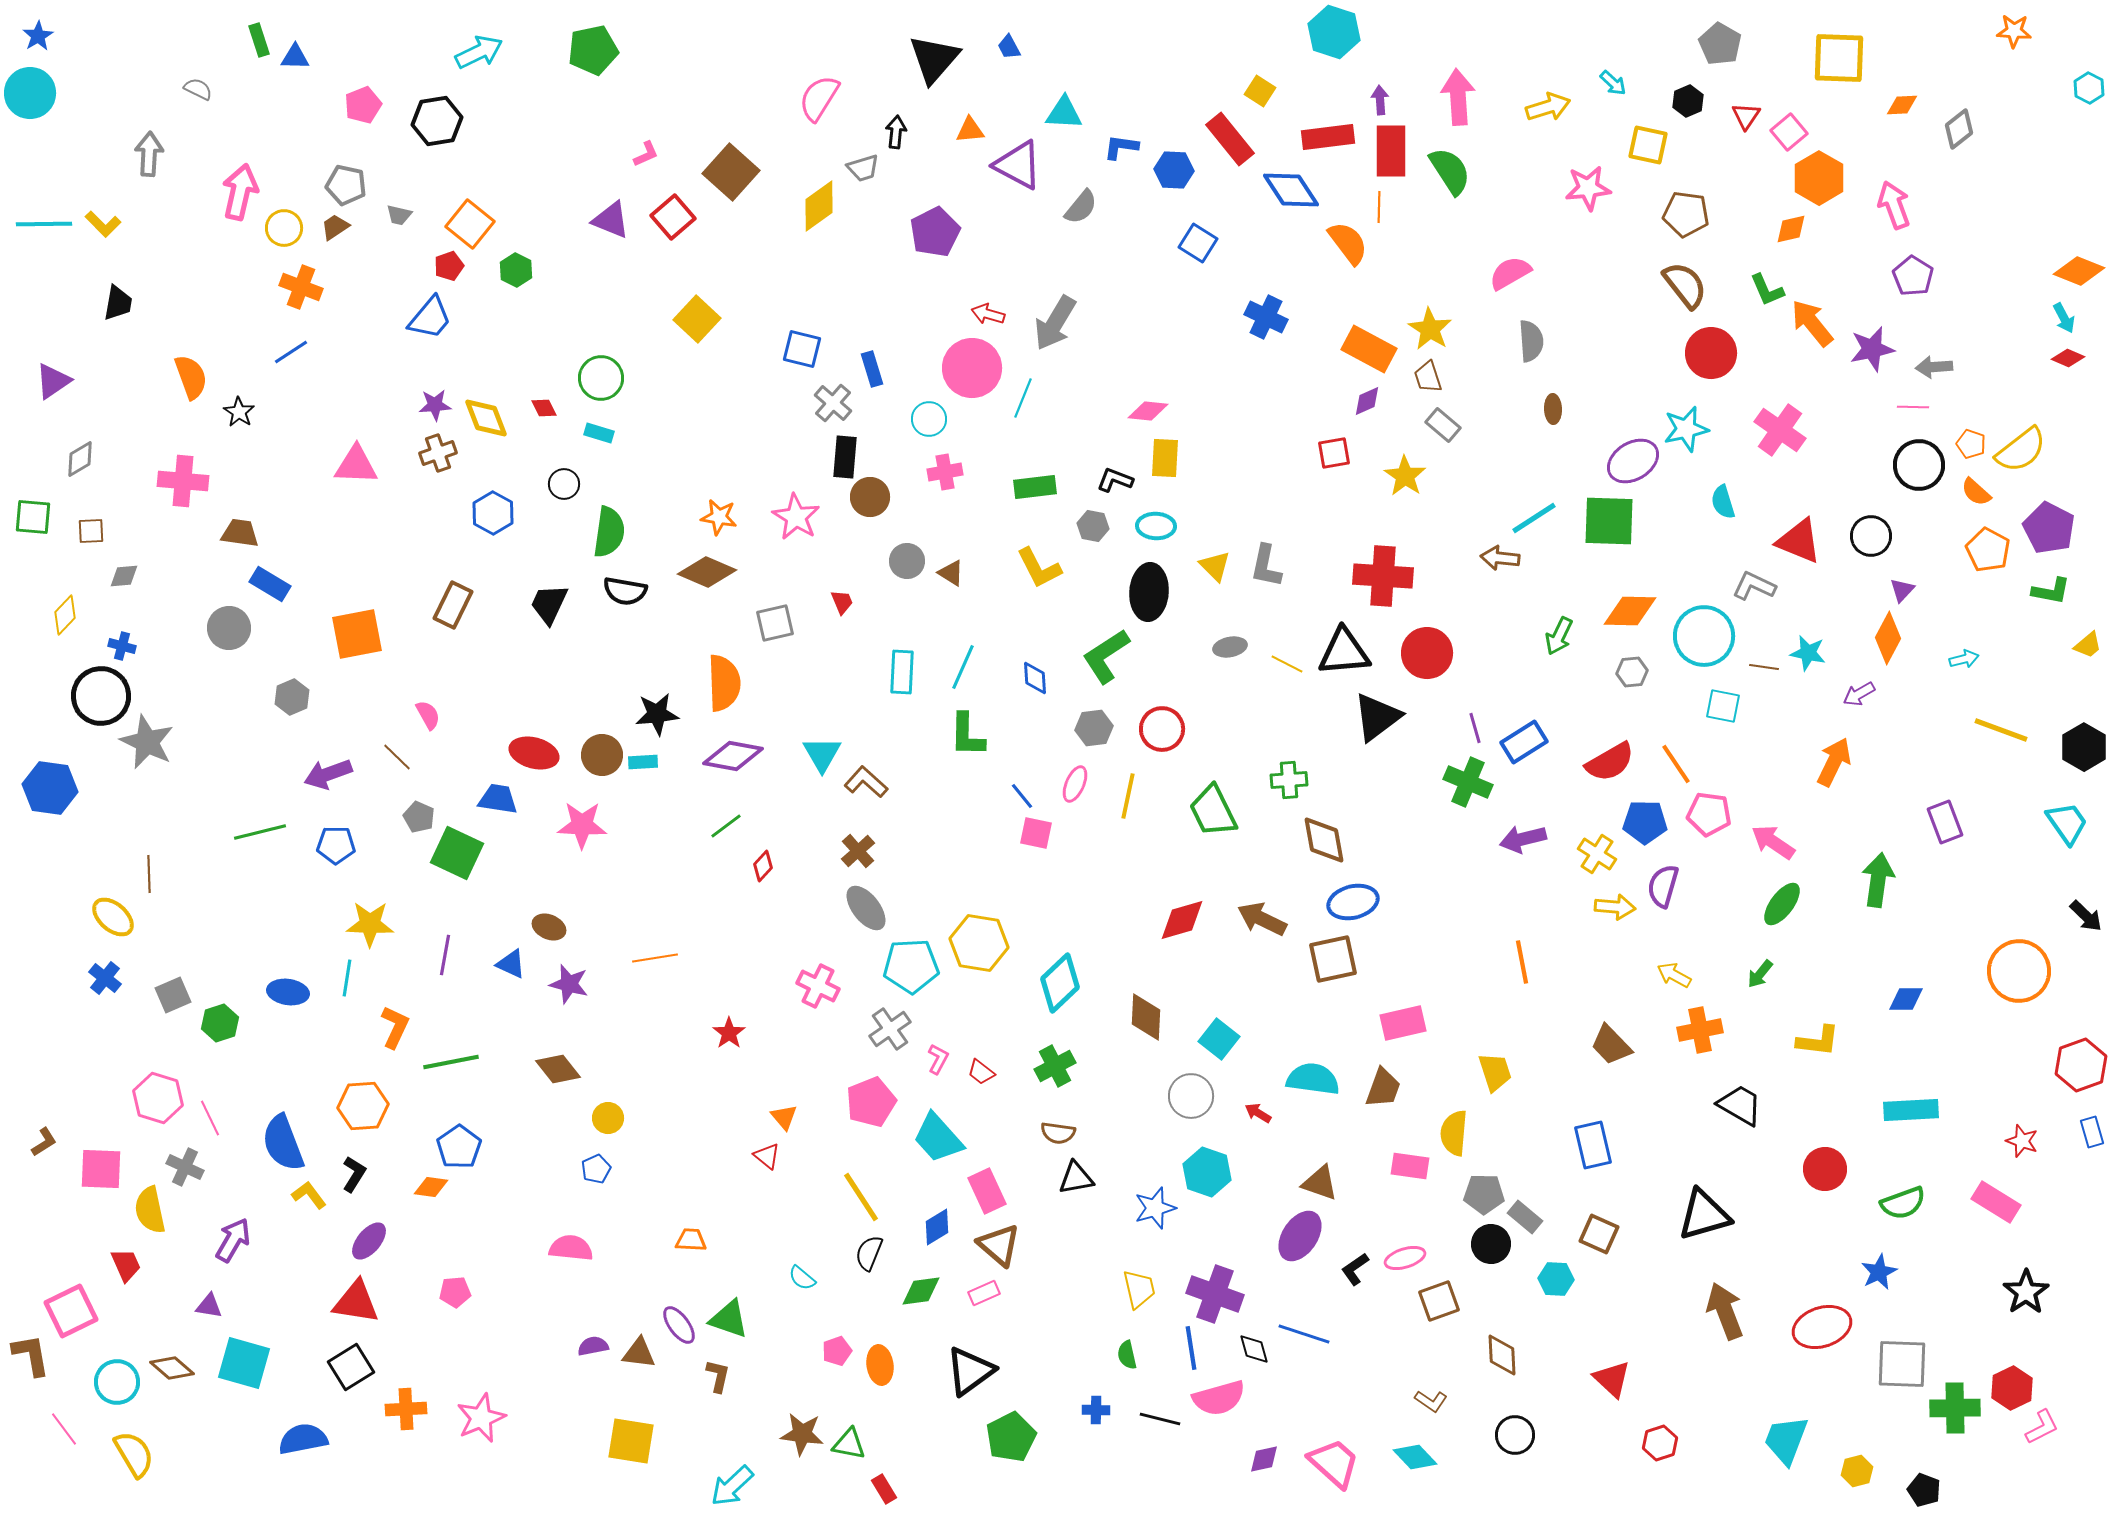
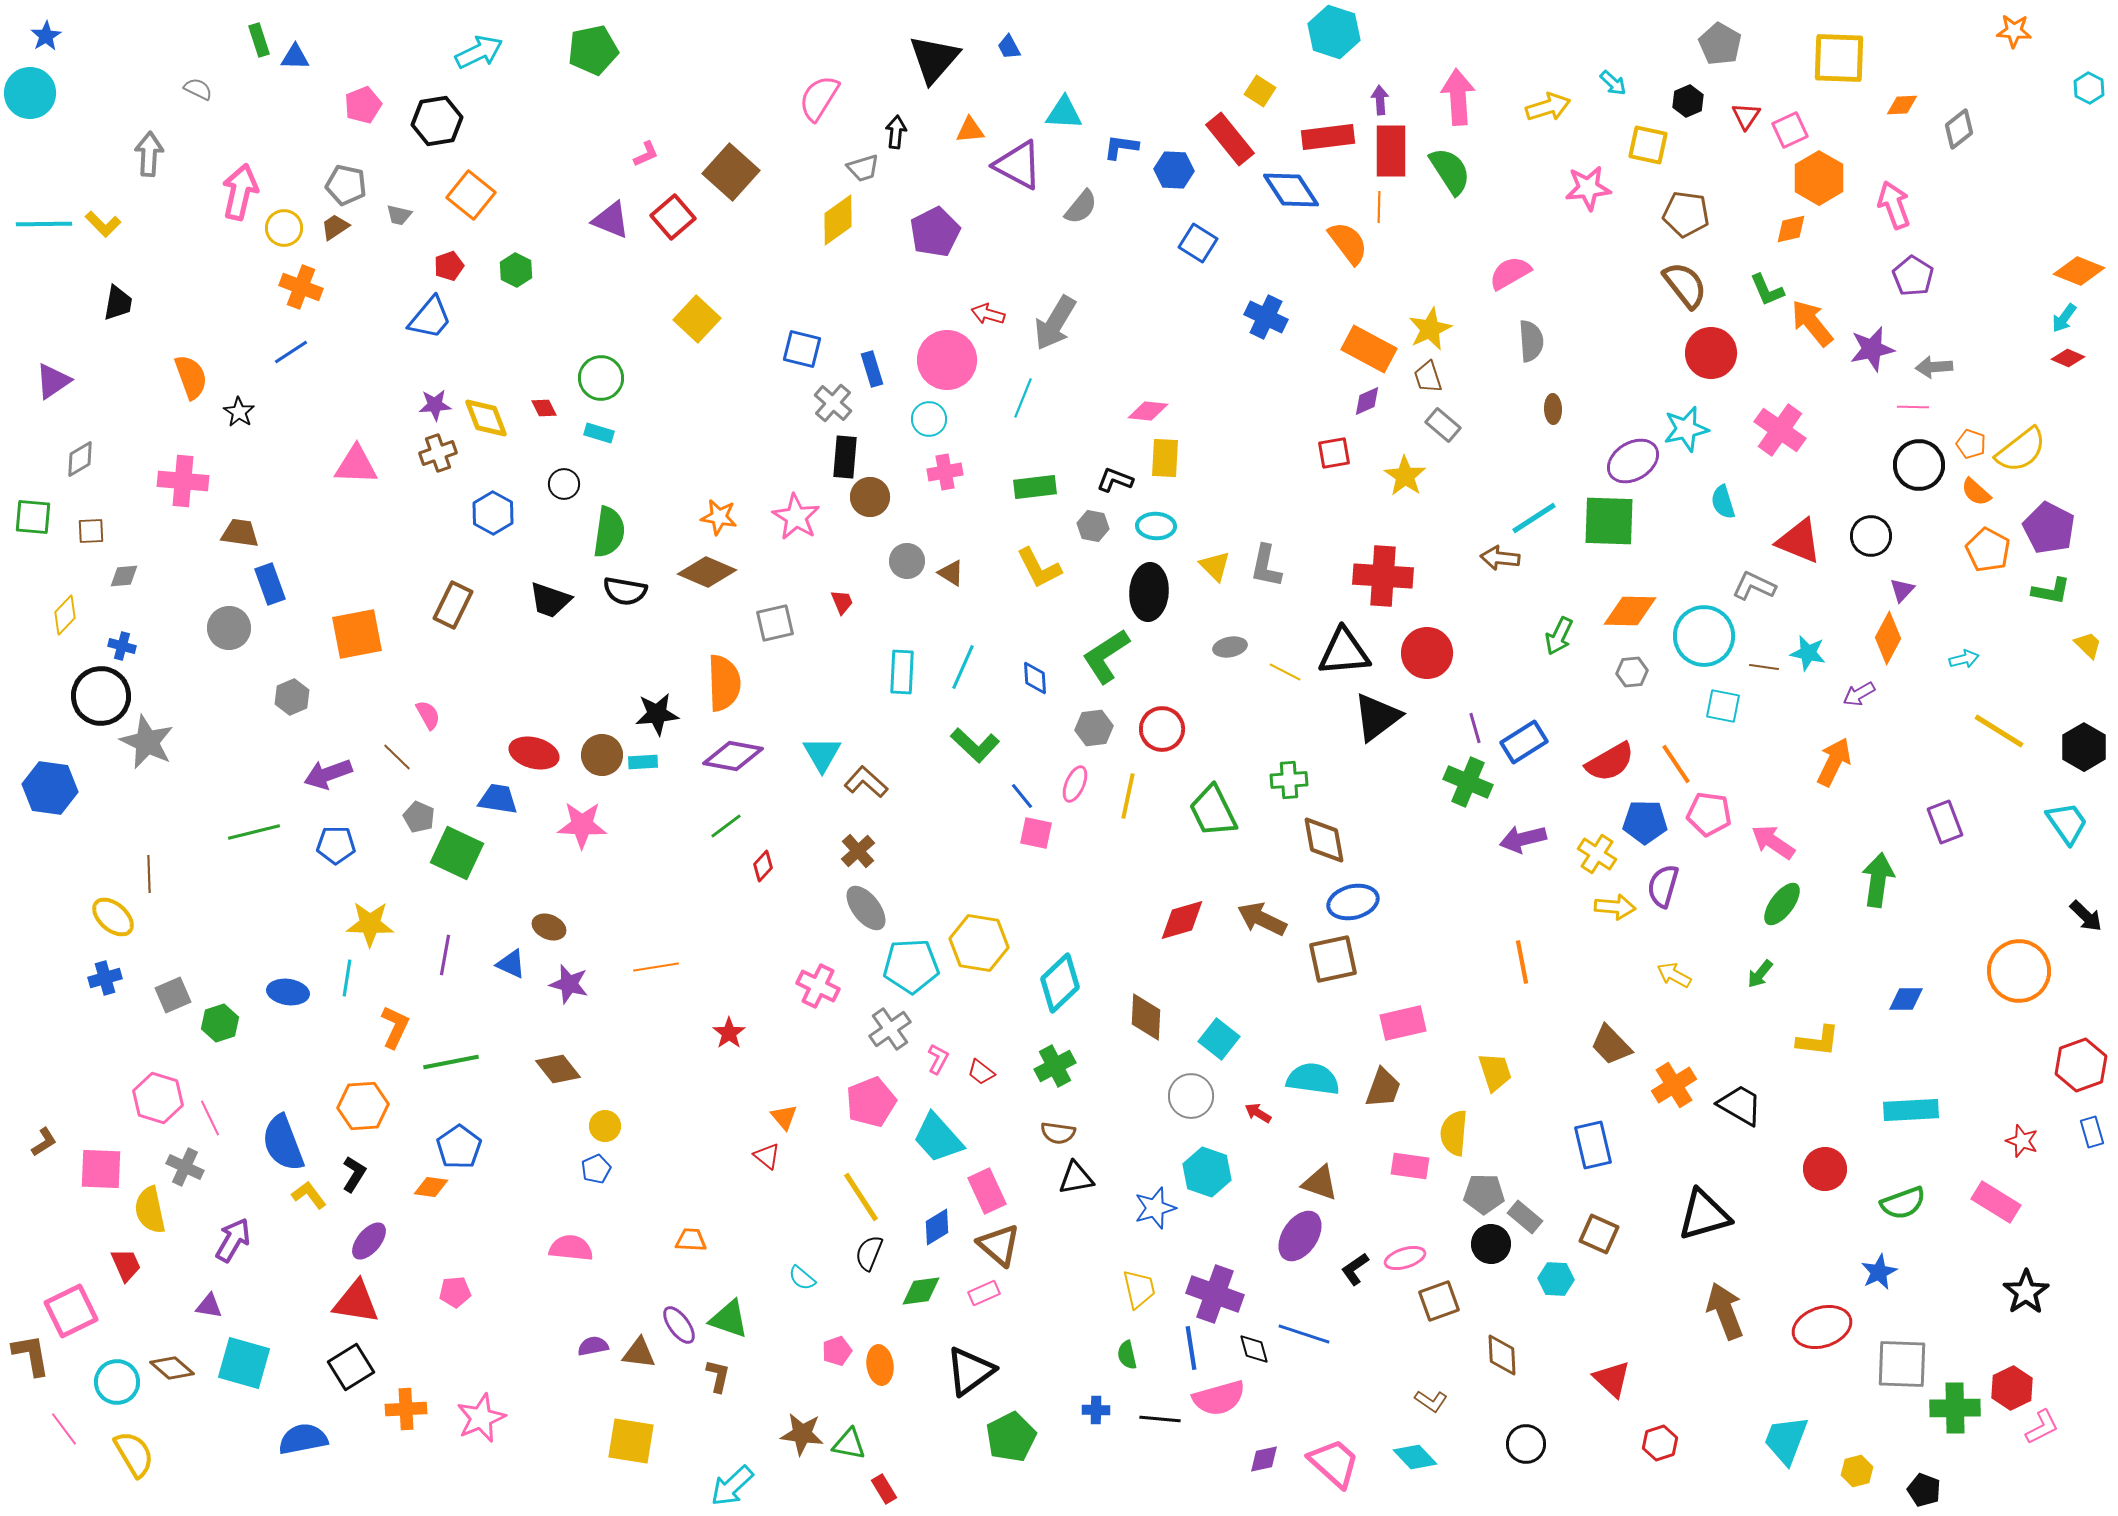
blue star at (38, 36): moved 8 px right
pink square at (1789, 132): moved 1 px right, 2 px up; rotated 15 degrees clockwise
yellow diamond at (819, 206): moved 19 px right, 14 px down
orange square at (470, 224): moved 1 px right, 29 px up
cyan arrow at (2064, 318): rotated 64 degrees clockwise
yellow star at (1430, 329): rotated 15 degrees clockwise
pink circle at (972, 368): moved 25 px left, 8 px up
blue rectangle at (270, 584): rotated 39 degrees clockwise
black trapezoid at (549, 604): moved 1 px right, 4 px up; rotated 96 degrees counterclockwise
yellow trapezoid at (2088, 645): rotated 96 degrees counterclockwise
yellow line at (1287, 664): moved 2 px left, 8 px down
yellow line at (2001, 730): moved 2 px left, 1 px down; rotated 12 degrees clockwise
green L-shape at (967, 735): moved 8 px right, 10 px down; rotated 48 degrees counterclockwise
green line at (260, 832): moved 6 px left
orange line at (655, 958): moved 1 px right, 9 px down
blue cross at (105, 978): rotated 36 degrees clockwise
orange cross at (1700, 1030): moved 26 px left, 55 px down; rotated 21 degrees counterclockwise
yellow circle at (608, 1118): moved 3 px left, 8 px down
black line at (1160, 1419): rotated 9 degrees counterclockwise
black circle at (1515, 1435): moved 11 px right, 9 px down
